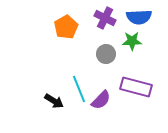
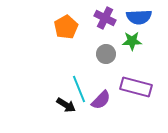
black arrow: moved 12 px right, 4 px down
